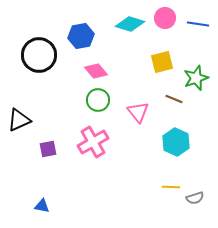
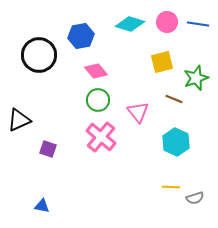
pink circle: moved 2 px right, 4 px down
pink cross: moved 8 px right, 5 px up; rotated 20 degrees counterclockwise
purple square: rotated 30 degrees clockwise
